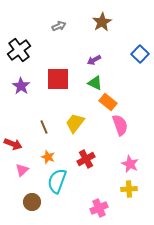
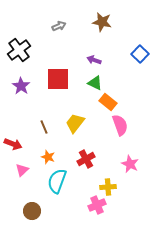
brown star: rotated 30 degrees counterclockwise
purple arrow: rotated 48 degrees clockwise
yellow cross: moved 21 px left, 2 px up
brown circle: moved 9 px down
pink cross: moved 2 px left, 3 px up
